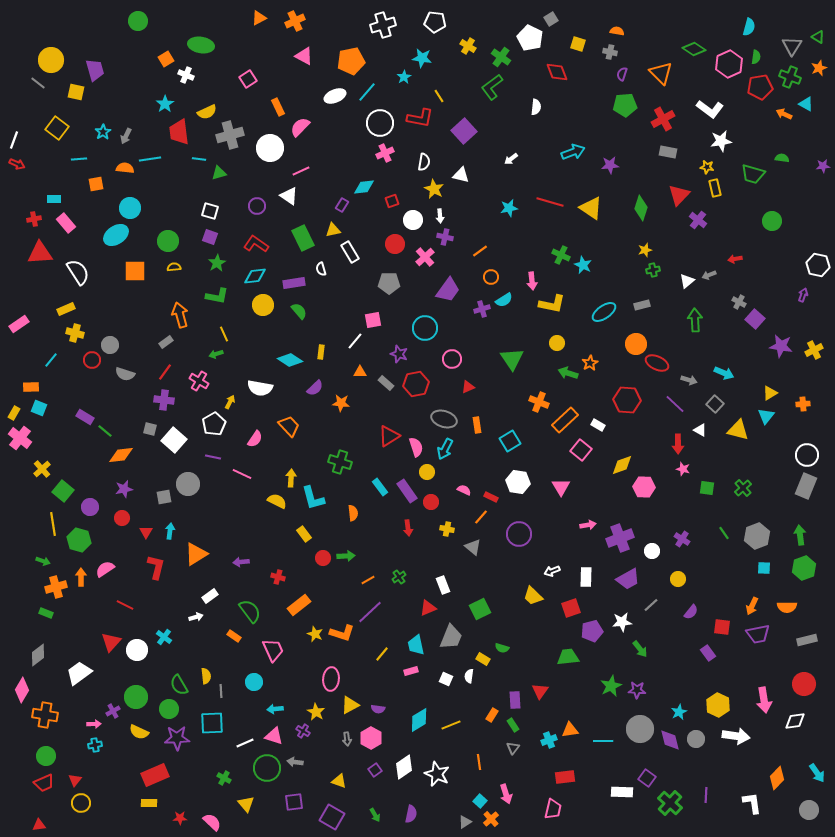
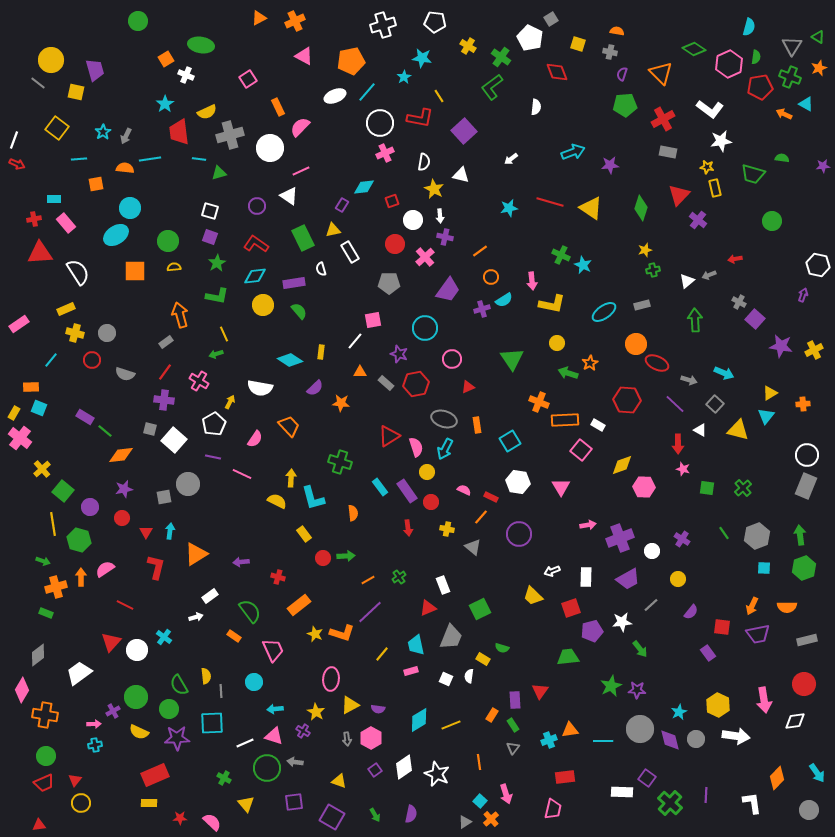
gray circle at (110, 345): moved 3 px left, 12 px up
orange rectangle at (565, 420): rotated 40 degrees clockwise
